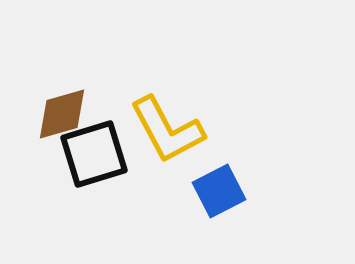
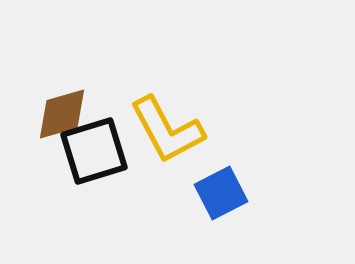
black square: moved 3 px up
blue square: moved 2 px right, 2 px down
